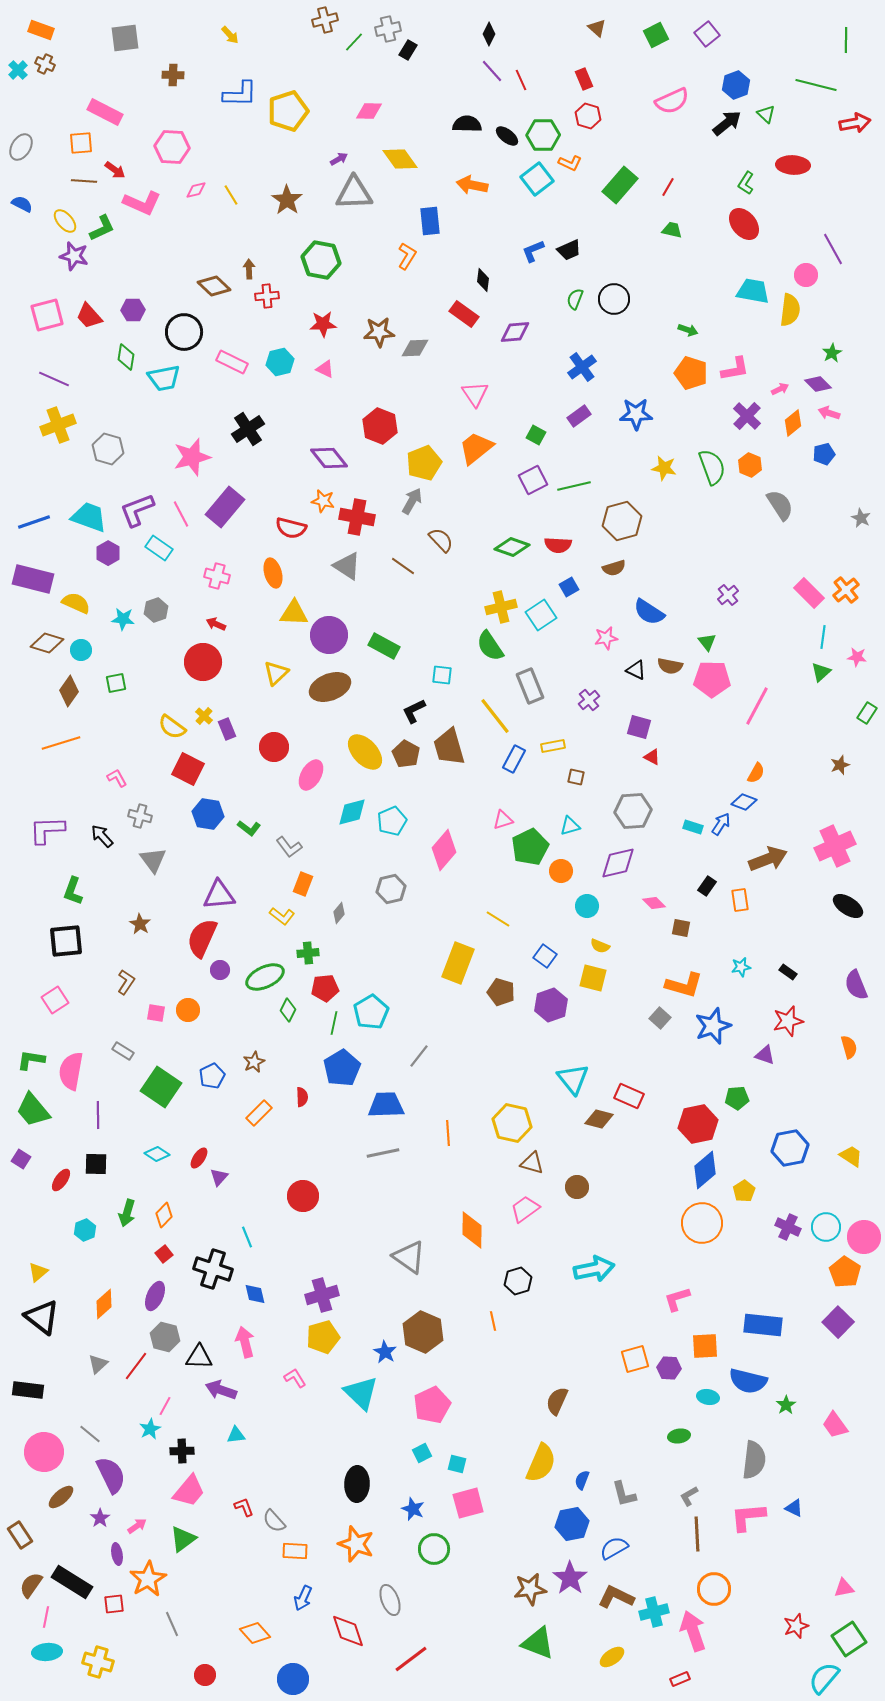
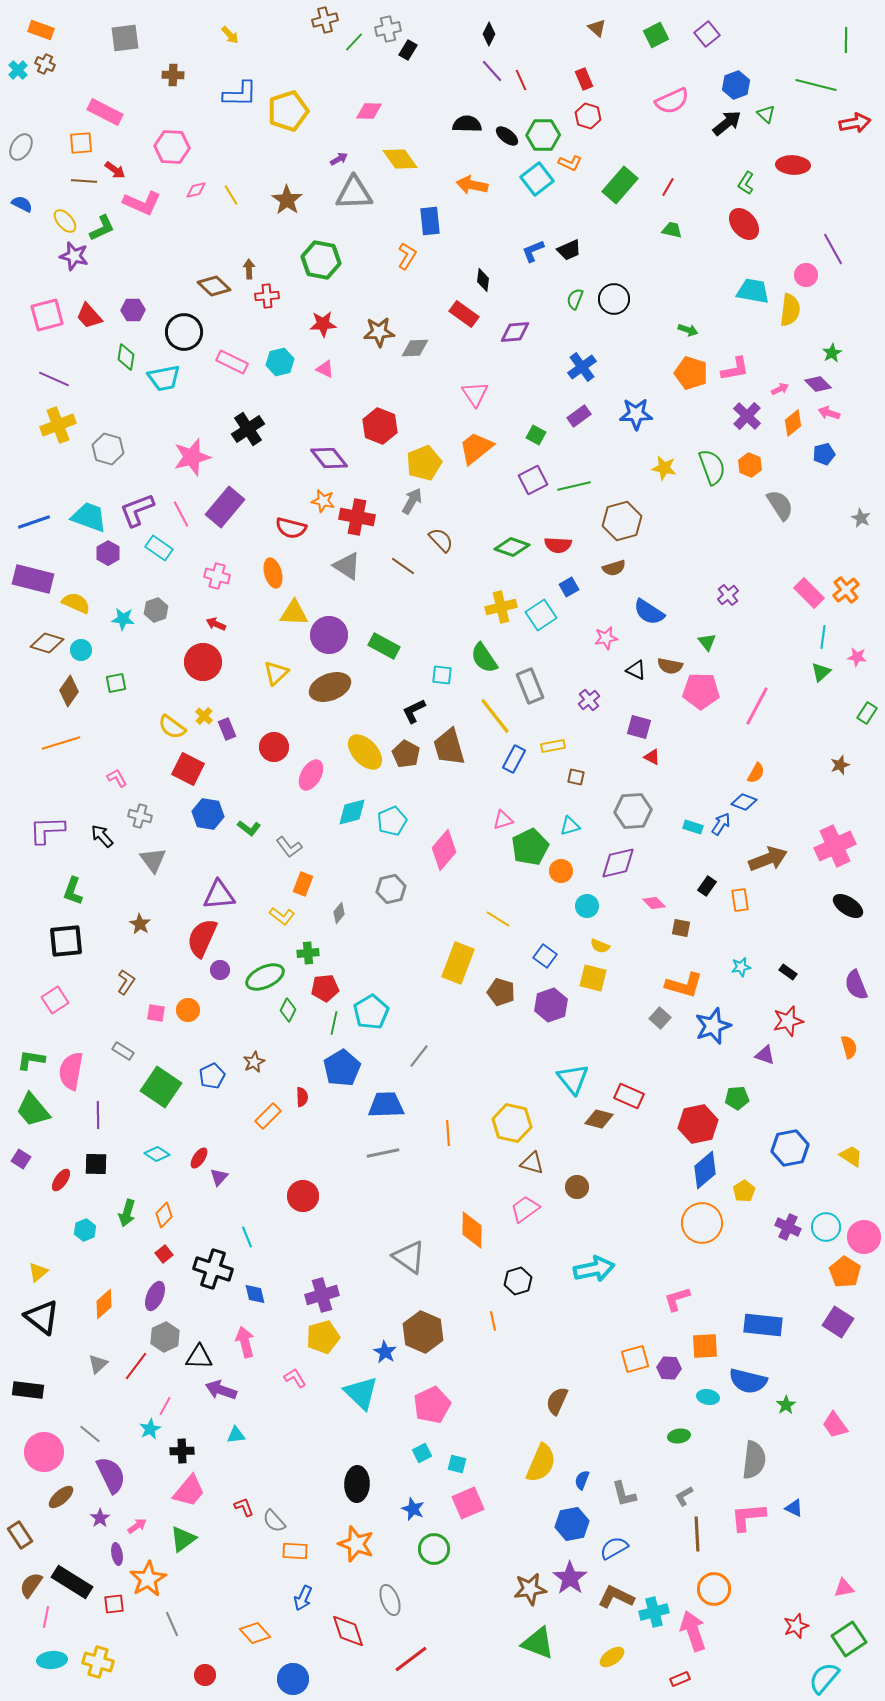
green semicircle at (490, 646): moved 6 px left, 12 px down
pink pentagon at (712, 679): moved 11 px left, 12 px down
orange rectangle at (259, 1113): moved 9 px right, 3 px down
purple square at (838, 1322): rotated 12 degrees counterclockwise
gray hexagon at (165, 1337): rotated 20 degrees clockwise
gray L-shape at (689, 1496): moved 5 px left
pink square at (468, 1503): rotated 8 degrees counterclockwise
cyan ellipse at (47, 1652): moved 5 px right, 8 px down
